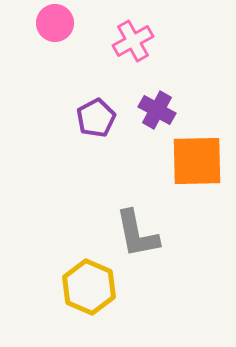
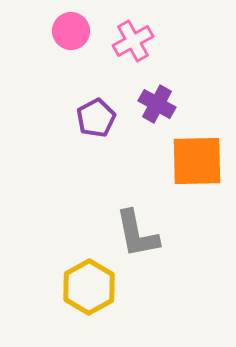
pink circle: moved 16 px right, 8 px down
purple cross: moved 6 px up
yellow hexagon: rotated 8 degrees clockwise
